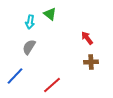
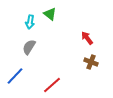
brown cross: rotated 24 degrees clockwise
